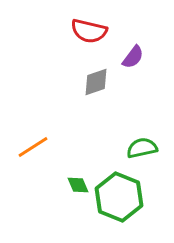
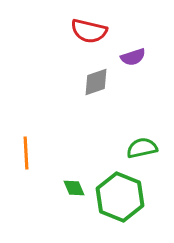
purple semicircle: rotated 35 degrees clockwise
orange line: moved 7 px left, 6 px down; rotated 60 degrees counterclockwise
green diamond: moved 4 px left, 3 px down
green hexagon: moved 1 px right
